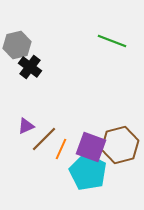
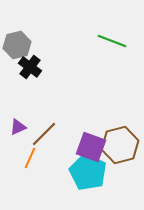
purple triangle: moved 8 px left, 1 px down
brown line: moved 5 px up
orange line: moved 31 px left, 9 px down
